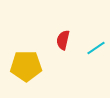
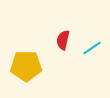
cyan line: moved 4 px left
